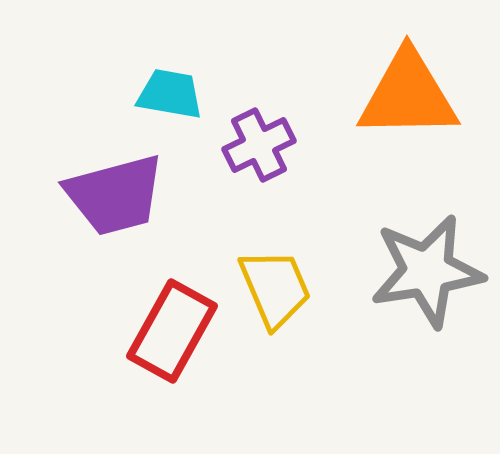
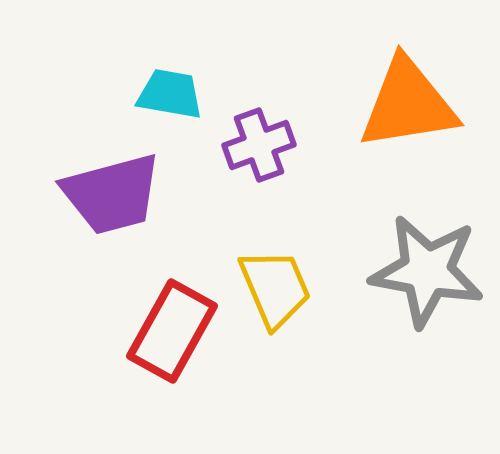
orange triangle: moved 9 px down; rotated 8 degrees counterclockwise
purple cross: rotated 6 degrees clockwise
purple trapezoid: moved 3 px left, 1 px up
gray star: rotated 19 degrees clockwise
